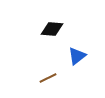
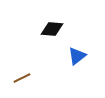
brown line: moved 26 px left
